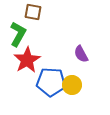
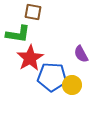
green L-shape: rotated 70 degrees clockwise
red star: moved 3 px right, 2 px up
blue pentagon: moved 1 px right, 5 px up
